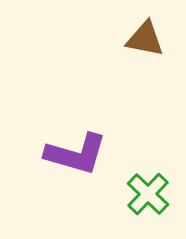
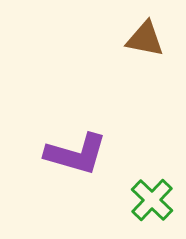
green cross: moved 4 px right, 6 px down
